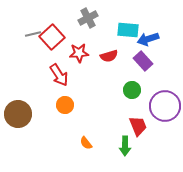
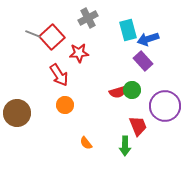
cyan rectangle: rotated 70 degrees clockwise
gray line: rotated 35 degrees clockwise
red semicircle: moved 9 px right, 36 px down
brown circle: moved 1 px left, 1 px up
